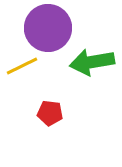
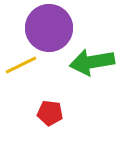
purple circle: moved 1 px right
yellow line: moved 1 px left, 1 px up
